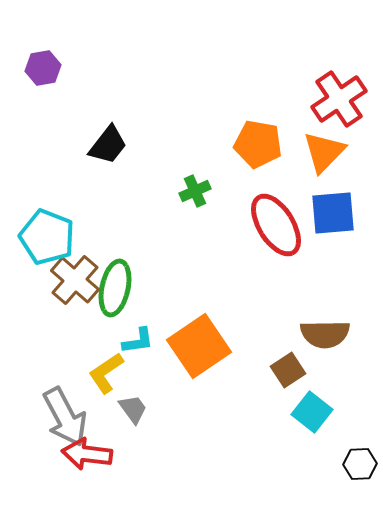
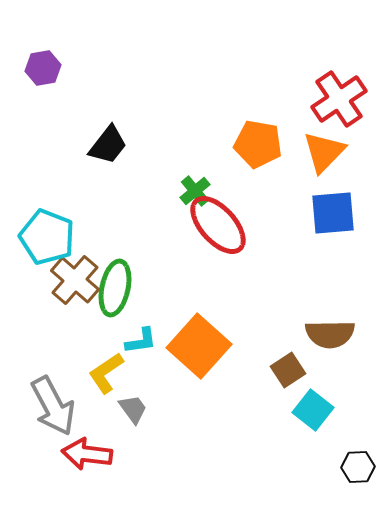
green cross: rotated 16 degrees counterclockwise
red ellipse: moved 58 px left; rotated 10 degrees counterclockwise
brown semicircle: moved 5 px right
cyan L-shape: moved 3 px right
orange square: rotated 14 degrees counterclockwise
cyan square: moved 1 px right, 2 px up
gray arrow: moved 12 px left, 11 px up
black hexagon: moved 2 px left, 3 px down
